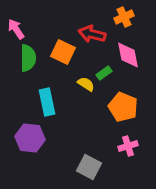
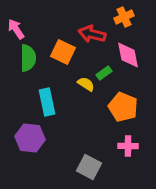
pink cross: rotated 18 degrees clockwise
